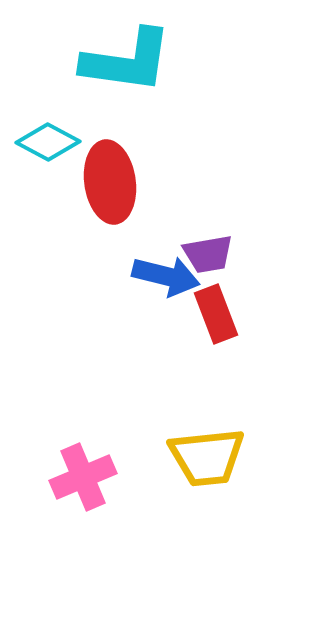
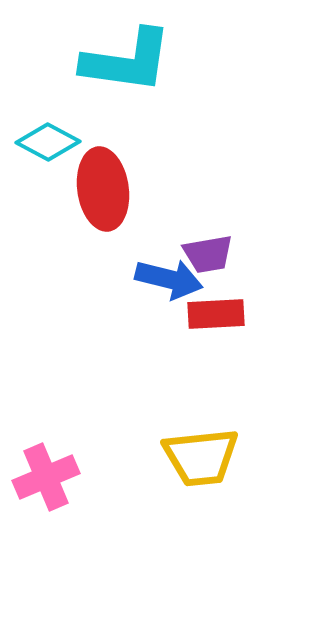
red ellipse: moved 7 px left, 7 px down
blue arrow: moved 3 px right, 3 px down
red rectangle: rotated 72 degrees counterclockwise
yellow trapezoid: moved 6 px left
pink cross: moved 37 px left
